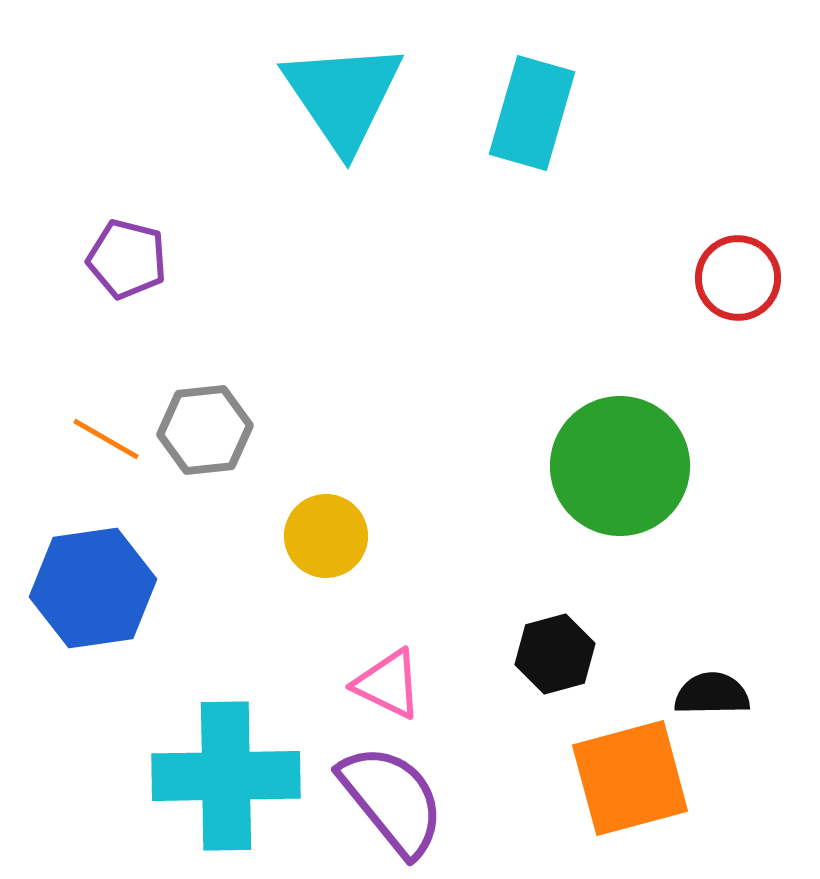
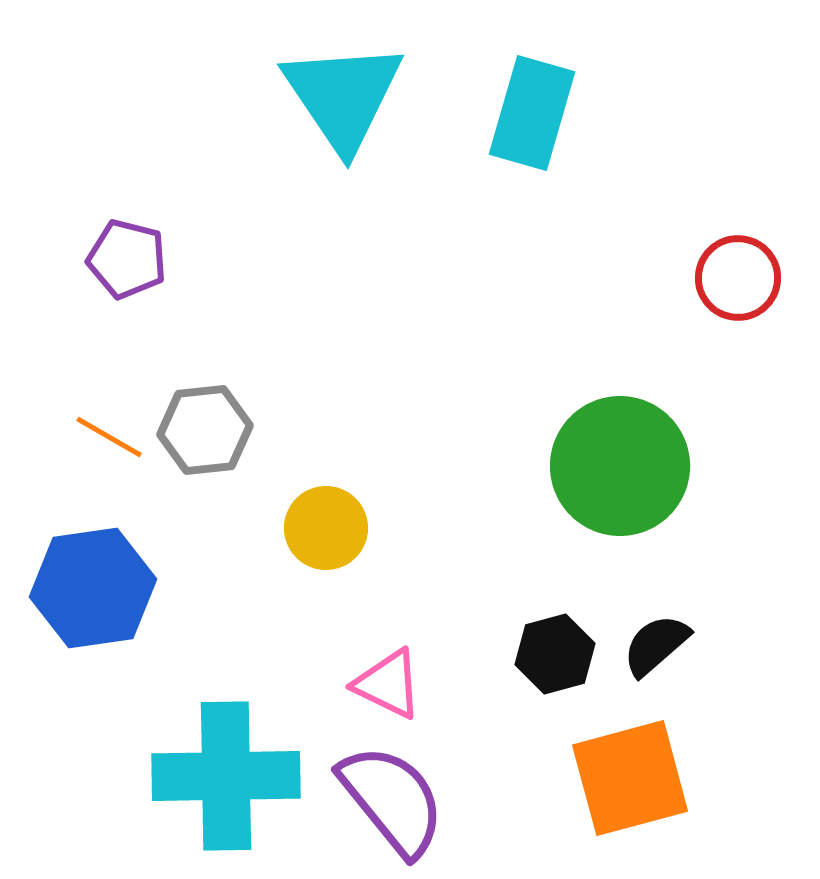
orange line: moved 3 px right, 2 px up
yellow circle: moved 8 px up
black semicircle: moved 56 px left, 49 px up; rotated 40 degrees counterclockwise
